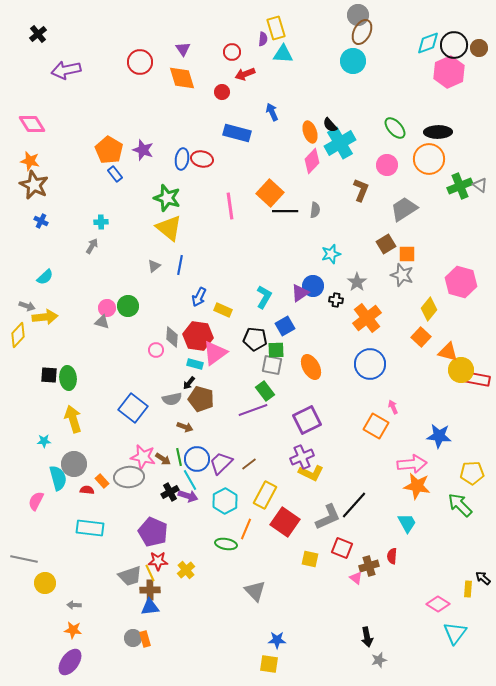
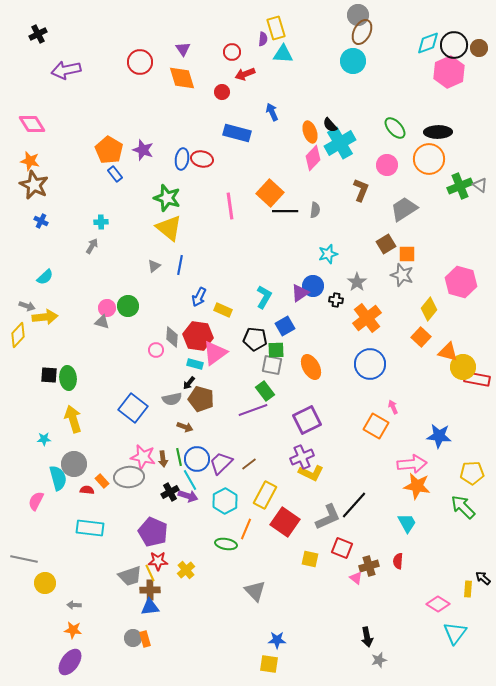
black cross at (38, 34): rotated 12 degrees clockwise
pink diamond at (312, 161): moved 1 px right, 3 px up
cyan star at (331, 254): moved 3 px left
yellow circle at (461, 370): moved 2 px right, 3 px up
cyan star at (44, 441): moved 2 px up
brown arrow at (163, 459): rotated 49 degrees clockwise
green arrow at (460, 505): moved 3 px right, 2 px down
red semicircle at (392, 556): moved 6 px right, 5 px down
